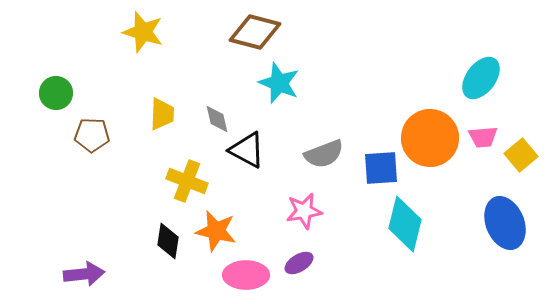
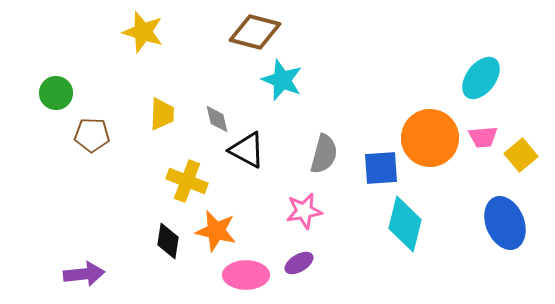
cyan star: moved 3 px right, 3 px up
gray semicircle: rotated 54 degrees counterclockwise
